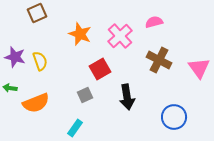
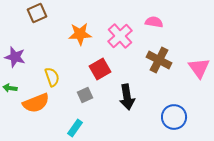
pink semicircle: rotated 24 degrees clockwise
orange star: rotated 25 degrees counterclockwise
yellow semicircle: moved 12 px right, 16 px down
